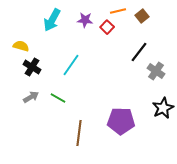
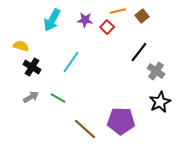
cyan line: moved 3 px up
black star: moved 3 px left, 6 px up
brown line: moved 6 px right, 4 px up; rotated 55 degrees counterclockwise
